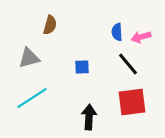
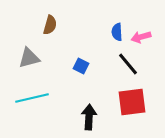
blue square: moved 1 px left, 1 px up; rotated 28 degrees clockwise
cyan line: rotated 20 degrees clockwise
